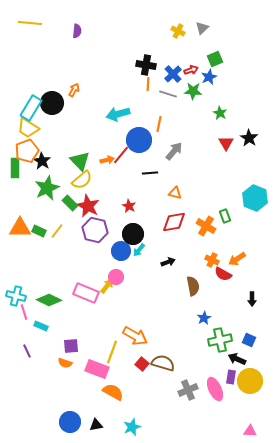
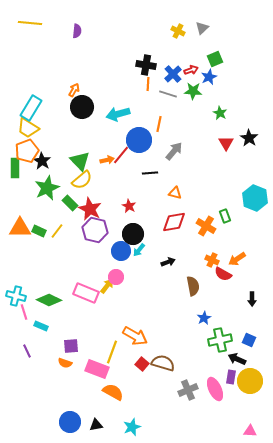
black circle at (52, 103): moved 30 px right, 4 px down
red star at (88, 206): moved 2 px right, 3 px down
